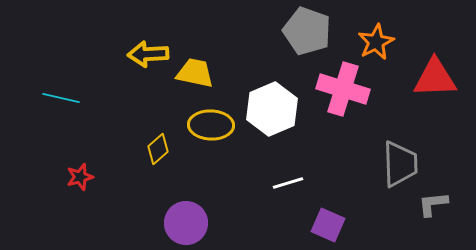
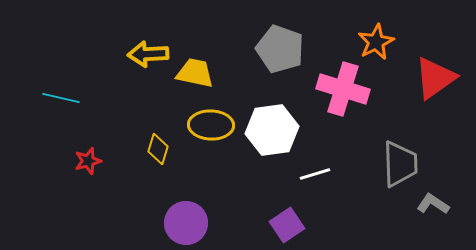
gray pentagon: moved 27 px left, 18 px down
red triangle: rotated 33 degrees counterclockwise
white hexagon: moved 21 px down; rotated 15 degrees clockwise
yellow diamond: rotated 32 degrees counterclockwise
red star: moved 8 px right, 16 px up
white line: moved 27 px right, 9 px up
gray L-shape: rotated 40 degrees clockwise
purple square: moved 41 px left; rotated 32 degrees clockwise
